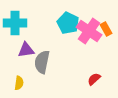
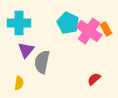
cyan cross: moved 4 px right
purple triangle: rotated 42 degrees counterclockwise
